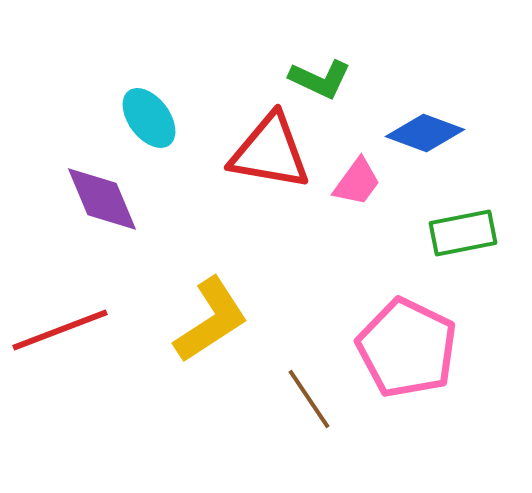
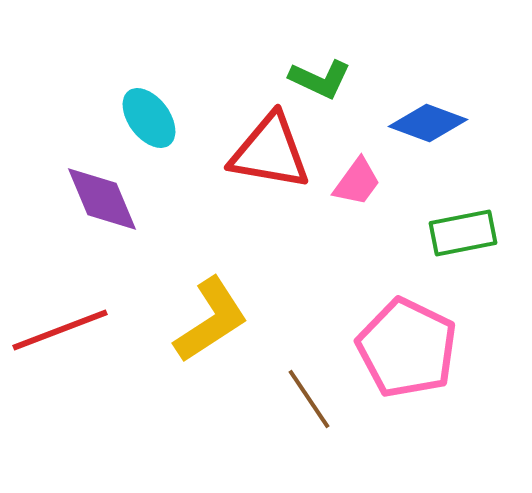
blue diamond: moved 3 px right, 10 px up
